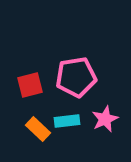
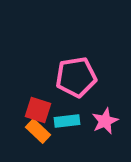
red square: moved 8 px right, 25 px down; rotated 32 degrees clockwise
pink star: moved 2 px down
orange rectangle: moved 2 px down
